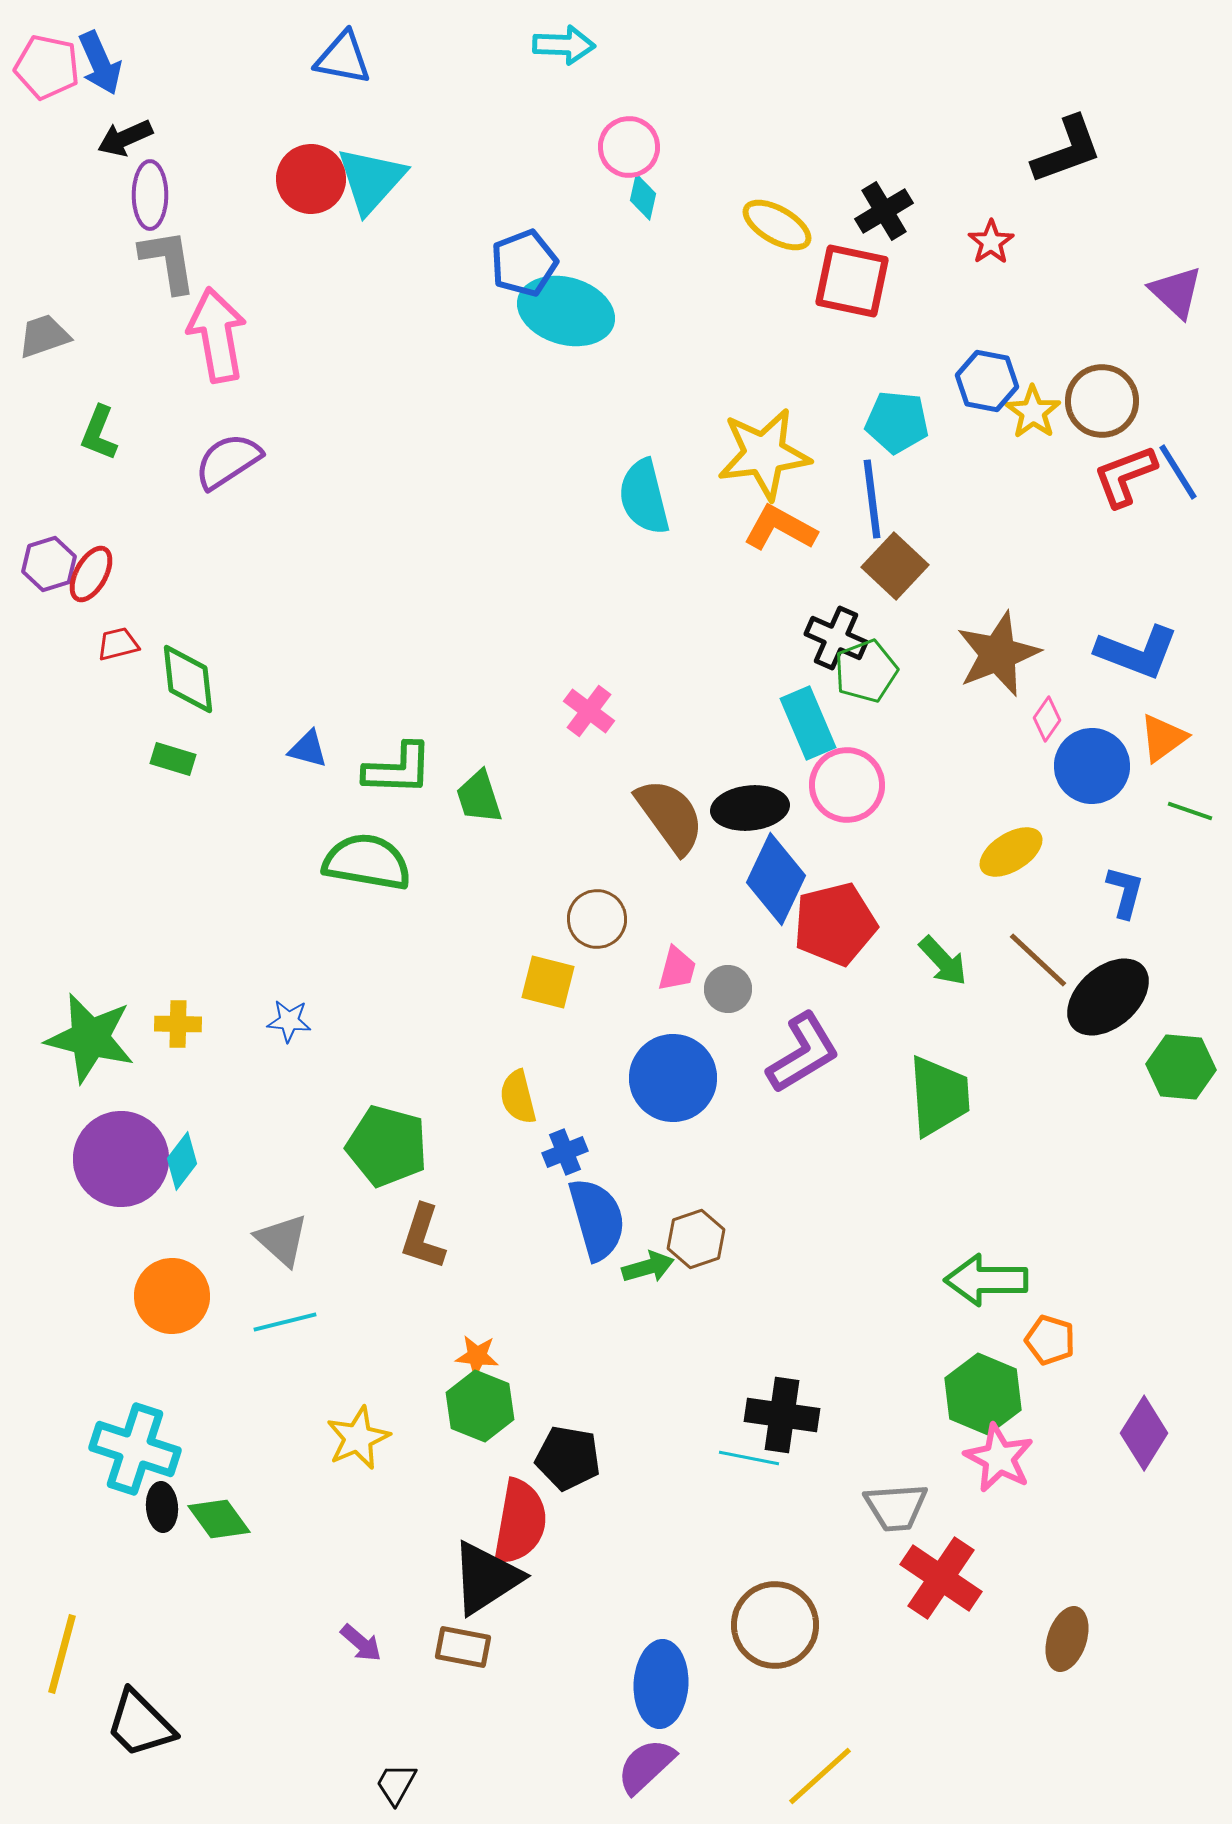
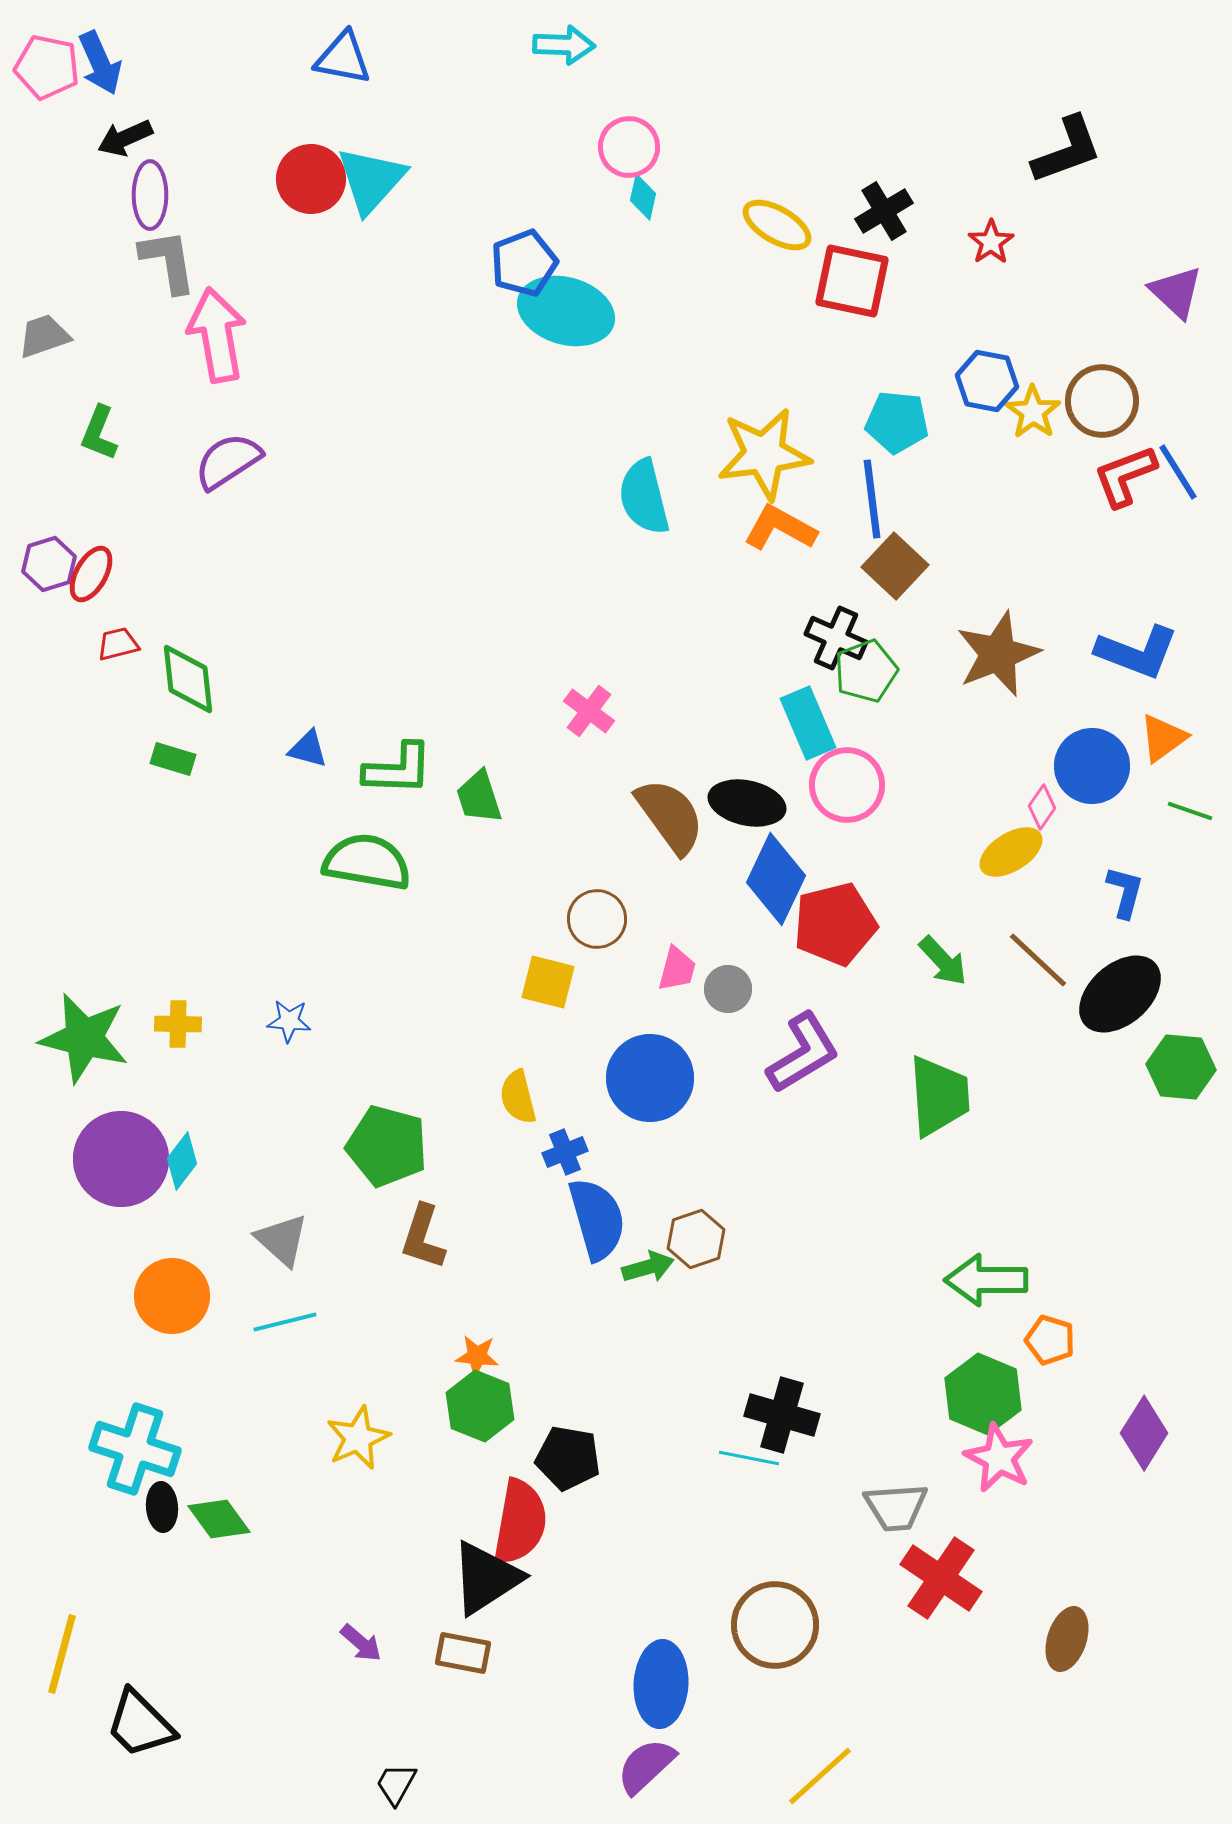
pink diamond at (1047, 719): moved 5 px left, 88 px down
black ellipse at (750, 808): moved 3 px left, 5 px up; rotated 18 degrees clockwise
black ellipse at (1108, 997): moved 12 px right, 3 px up
green star at (90, 1038): moved 6 px left
blue circle at (673, 1078): moved 23 px left
black cross at (782, 1415): rotated 8 degrees clockwise
brown rectangle at (463, 1647): moved 6 px down
